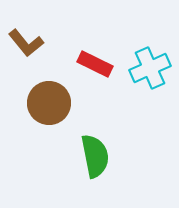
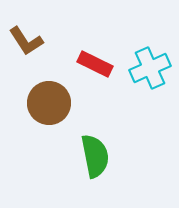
brown L-shape: moved 2 px up; rotated 6 degrees clockwise
